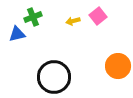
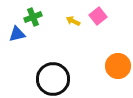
yellow arrow: rotated 40 degrees clockwise
black circle: moved 1 px left, 2 px down
